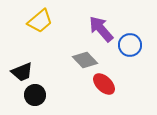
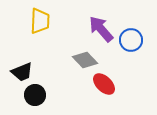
yellow trapezoid: rotated 48 degrees counterclockwise
blue circle: moved 1 px right, 5 px up
